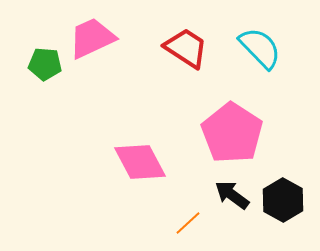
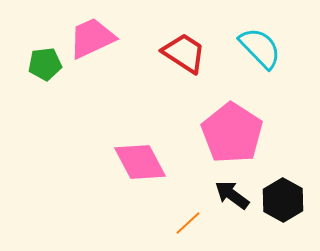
red trapezoid: moved 2 px left, 5 px down
green pentagon: rotated 12 degrees counterclockwise
